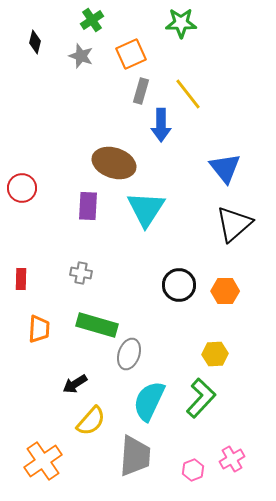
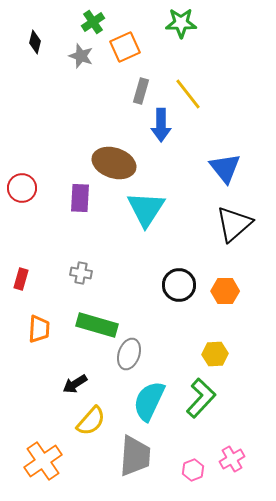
green cross: moved 1 px right, 2 px down
orange square: moved 6 px left, 7 px up
purple rectangle: moved 8 px left, 8 px up
red rectangle: rotated 15 degrees clockwise
